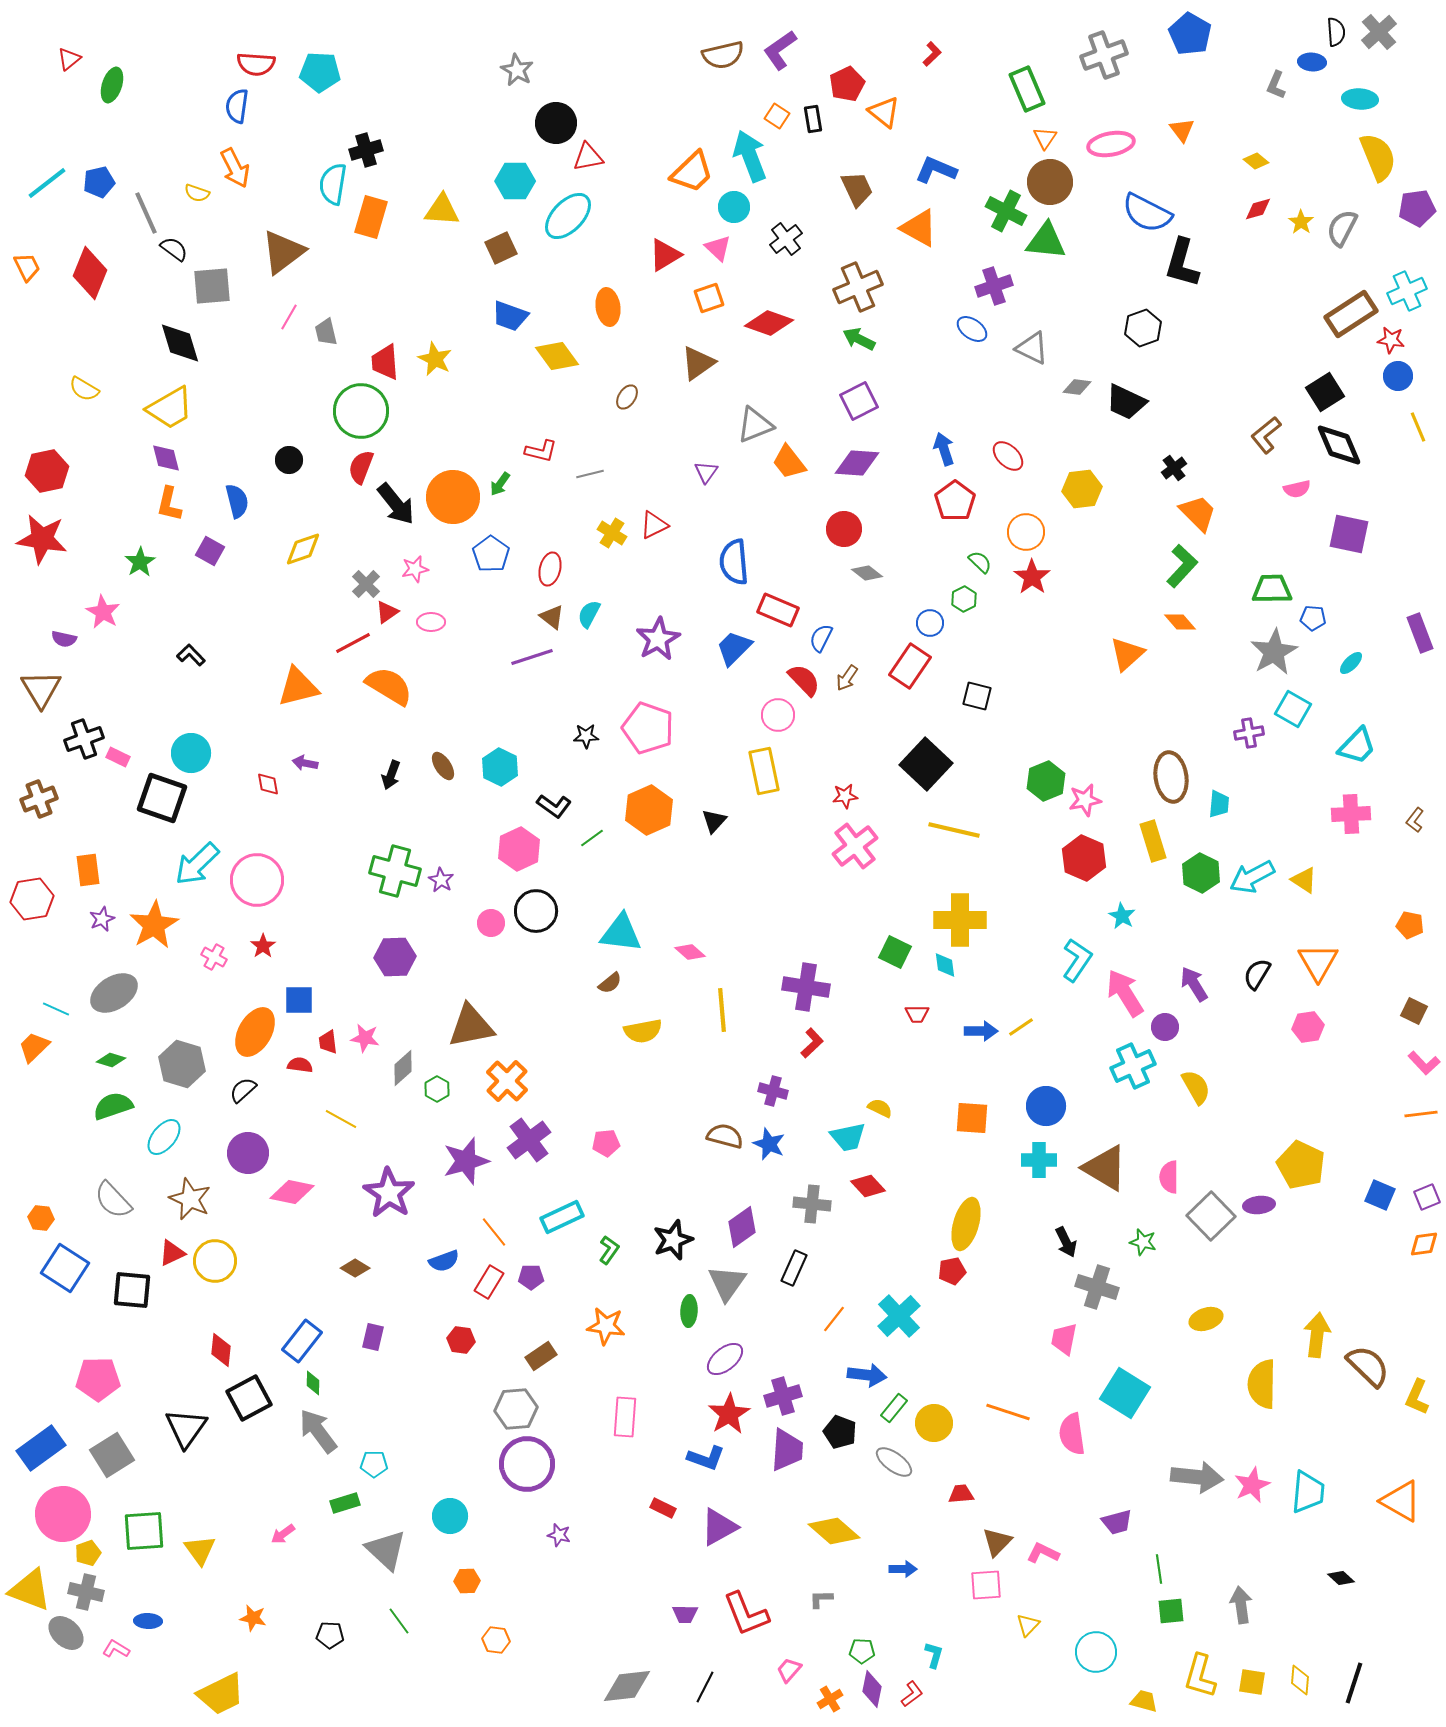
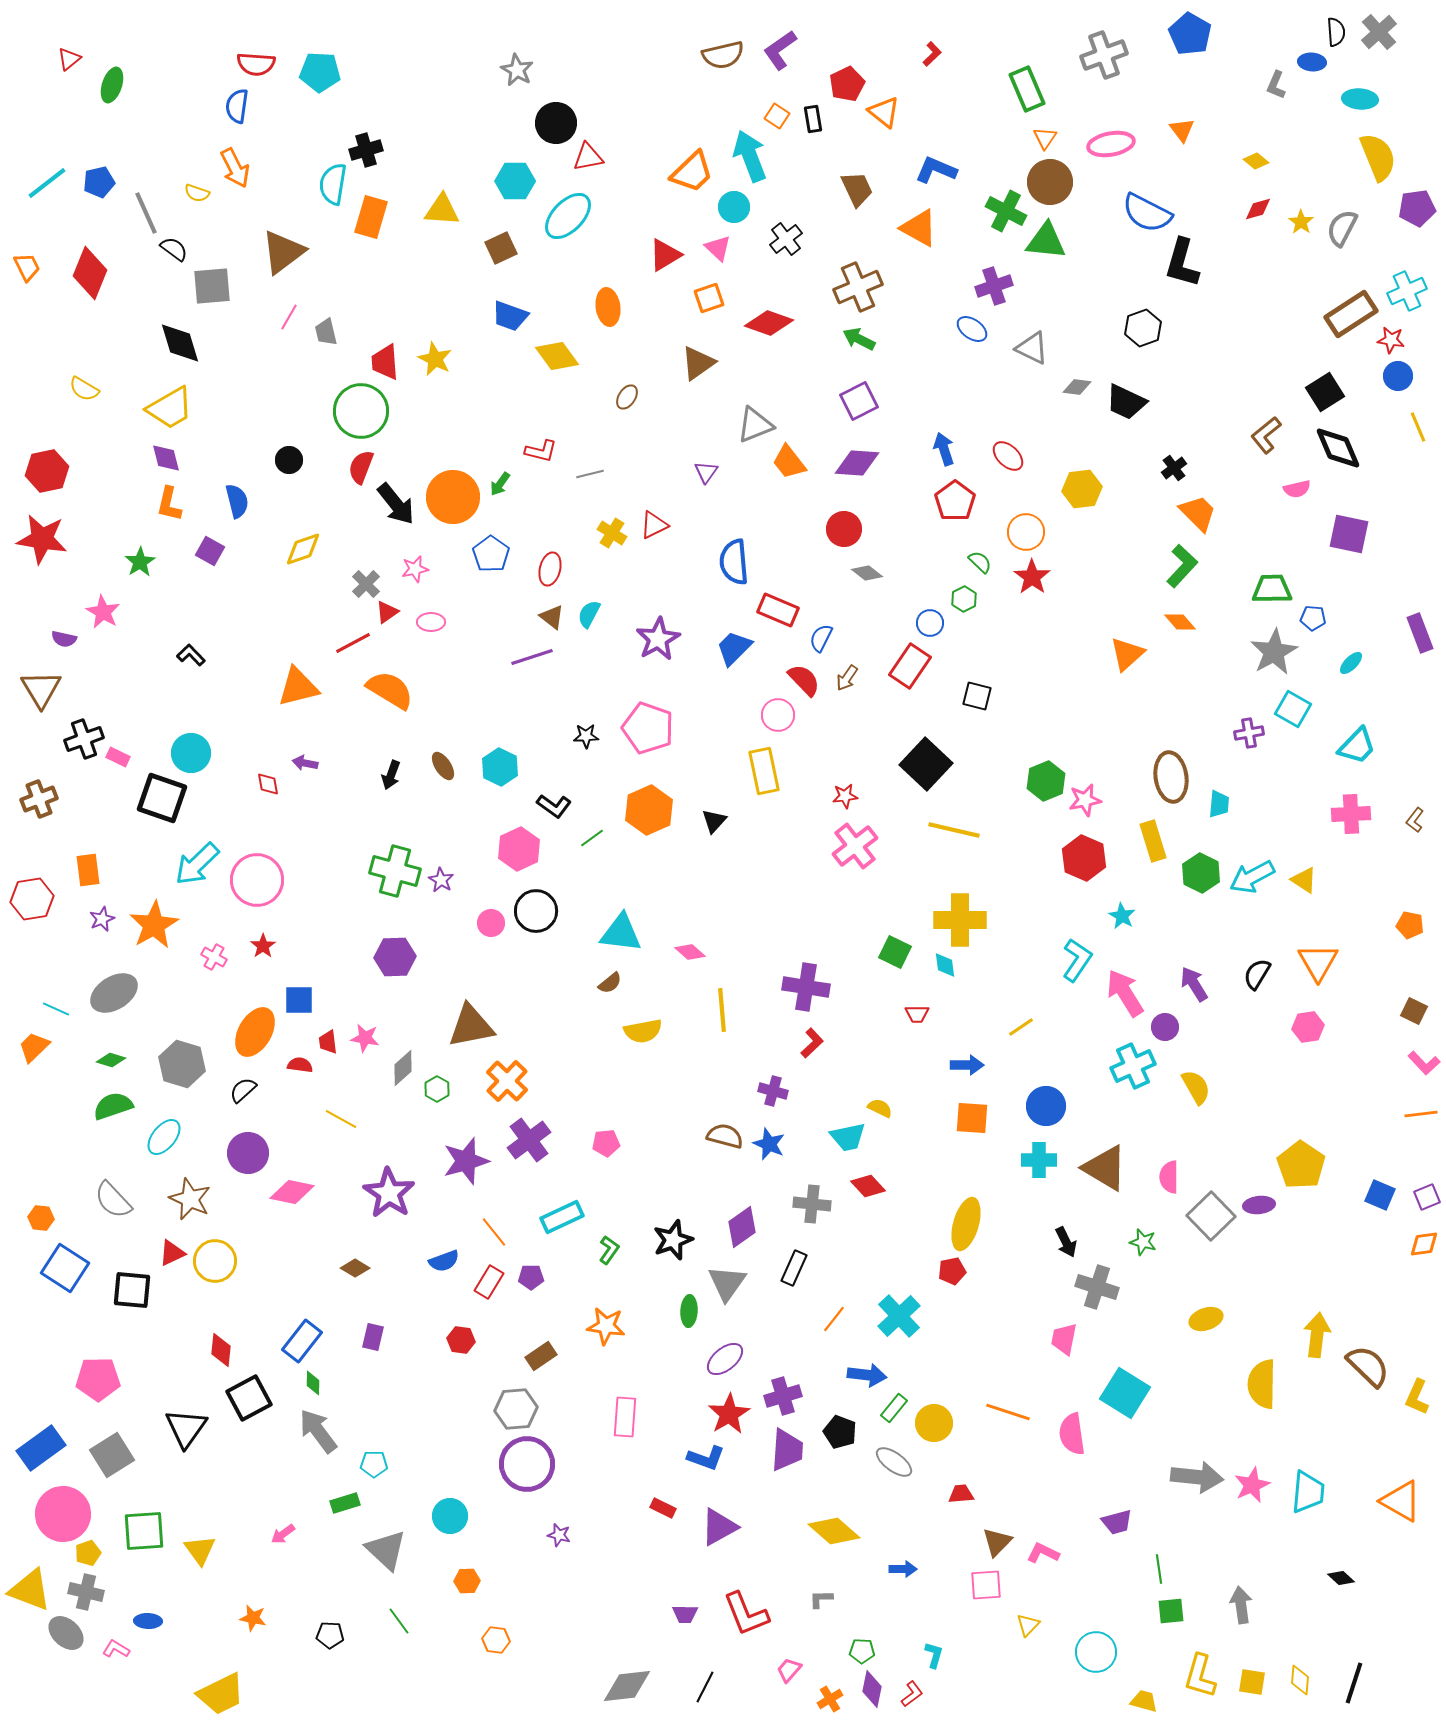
black diamond at (1339, 445): moved 1 px left, 3 px down
orange semicircle at (389, 686): moved 1 px right, 4 px down
blue arrow at (981, 1031): moved 14 px left, 34 px down
yellow pentagon at (1301, 1165): rotated 9 degrees clockwise
